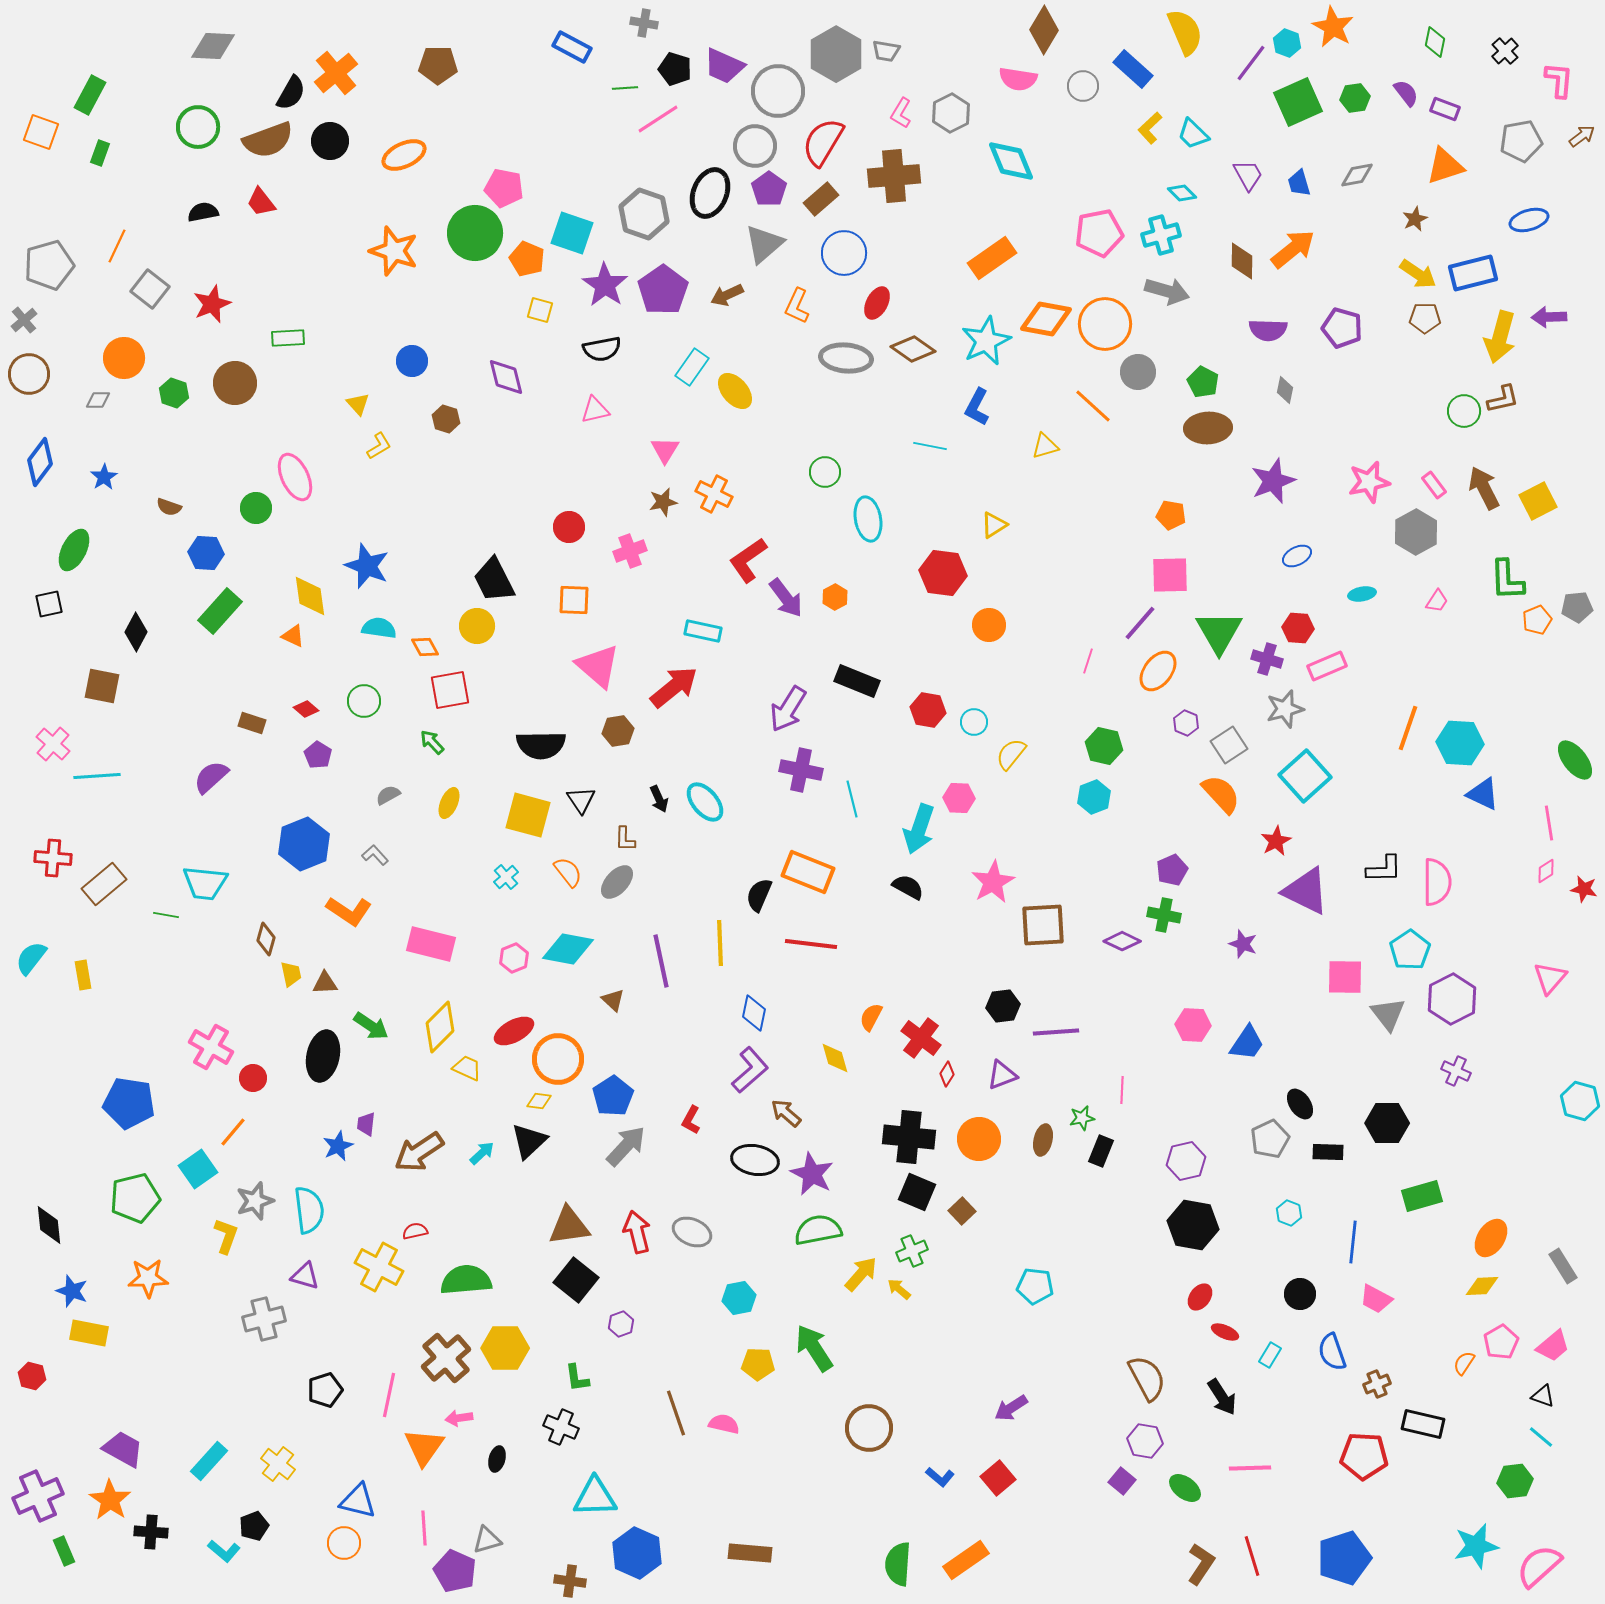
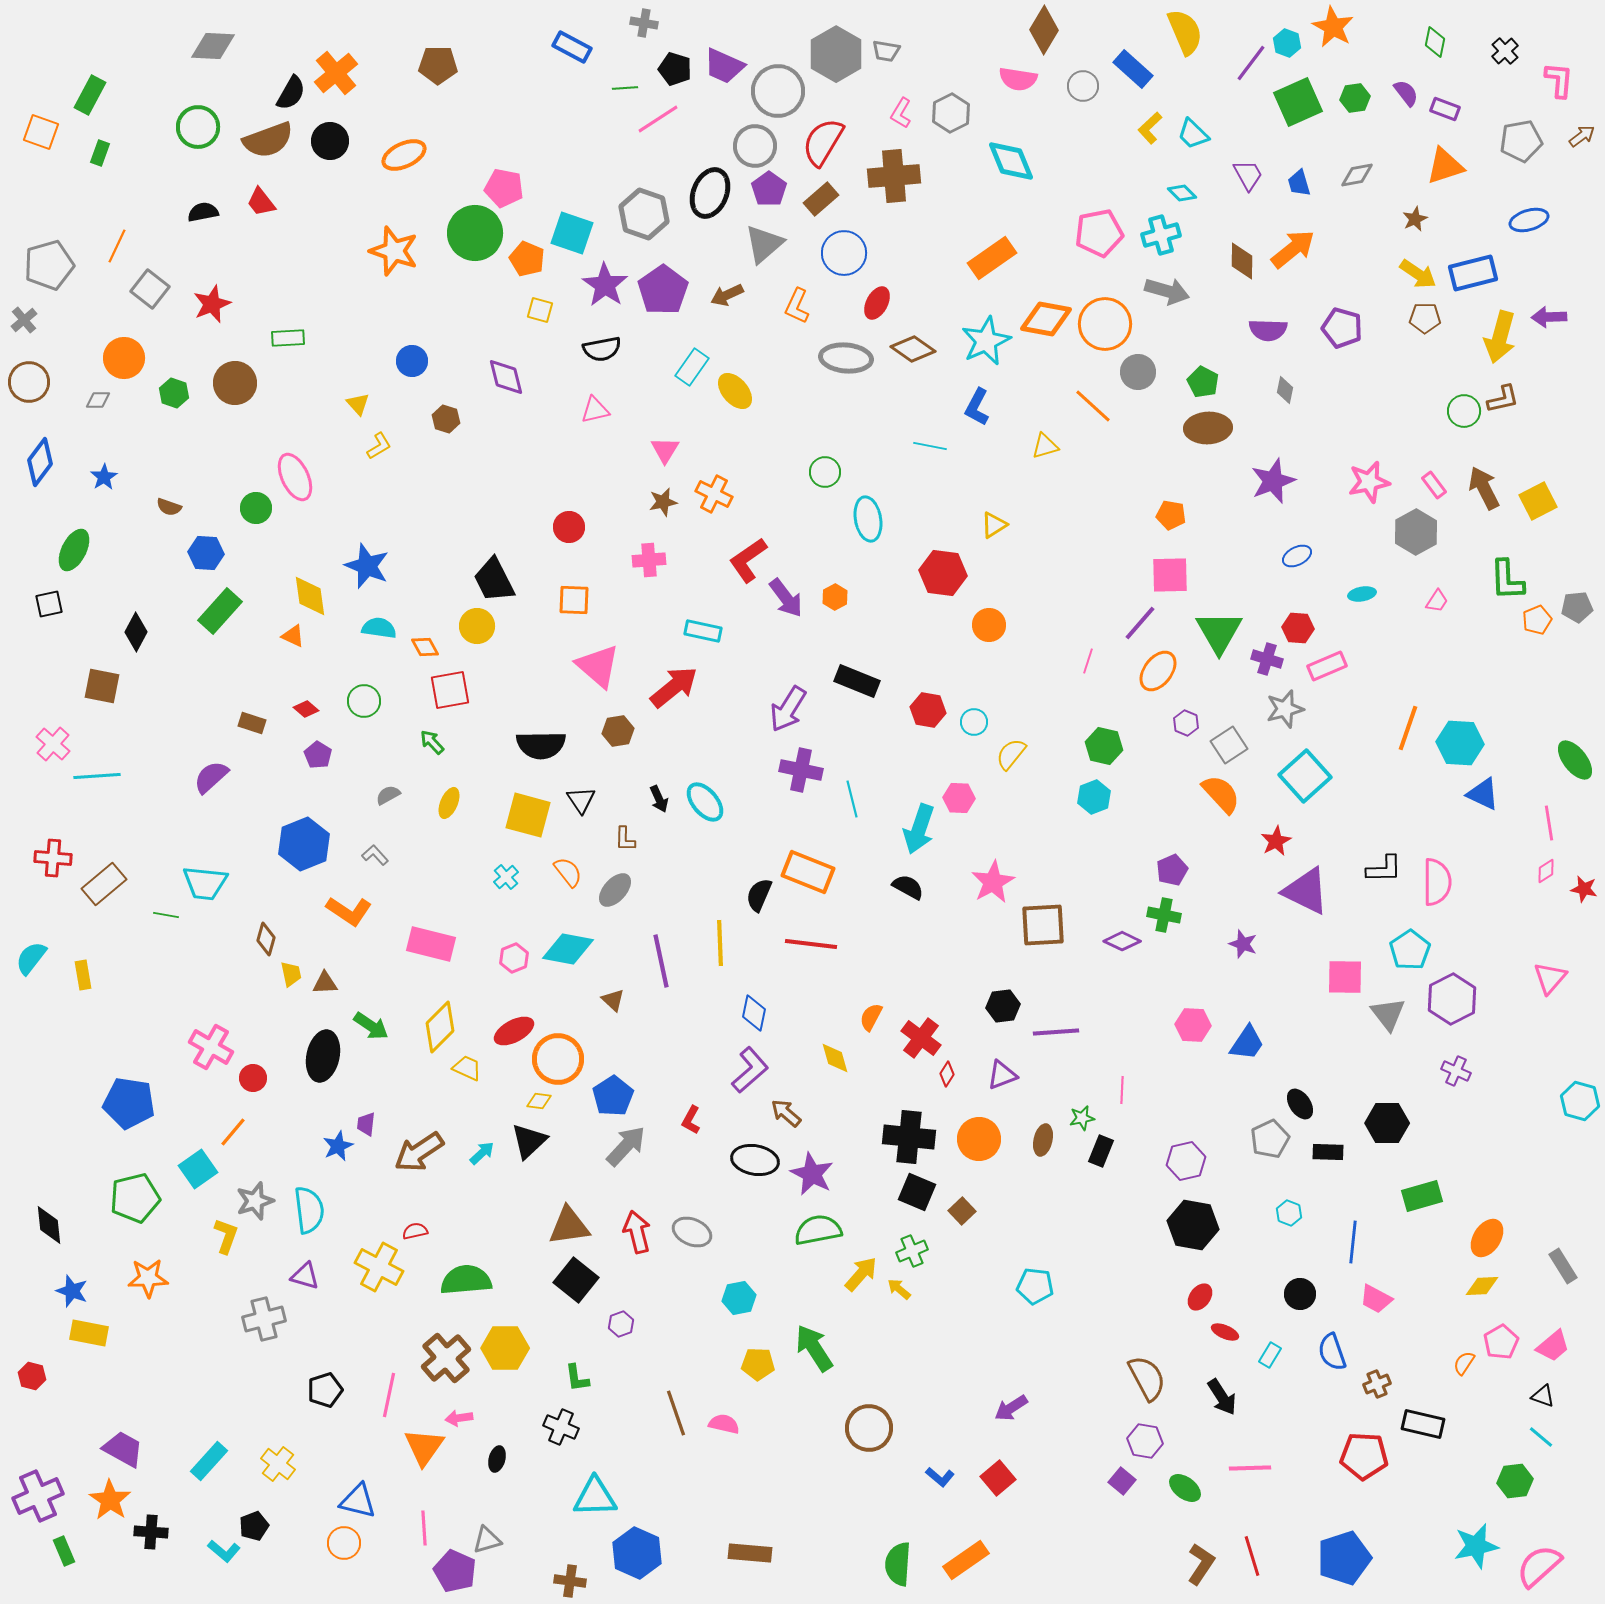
brown circle at (29, 374): moved 8 px down
pink cross at (630, 551): moved 19 px right, 9 px down; rotated 16 degrees clockwise
gray ellipse at (617, 882): moved 2 px left, 8 px down
orange ellipse at (1491, 1238): moved 4 px left
